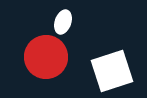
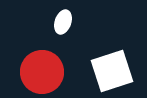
red circle: moved 4 px left, 15 px down
